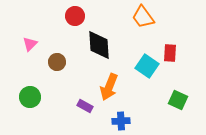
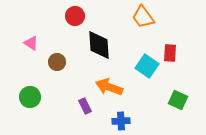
pink triangle: moved 1 px right, 1 px up; rotated 42 degrees counterclockwise
orange arrow: rotated 88 degrees clockwise
purple rectangle: rotated 35 degrees clockwise
